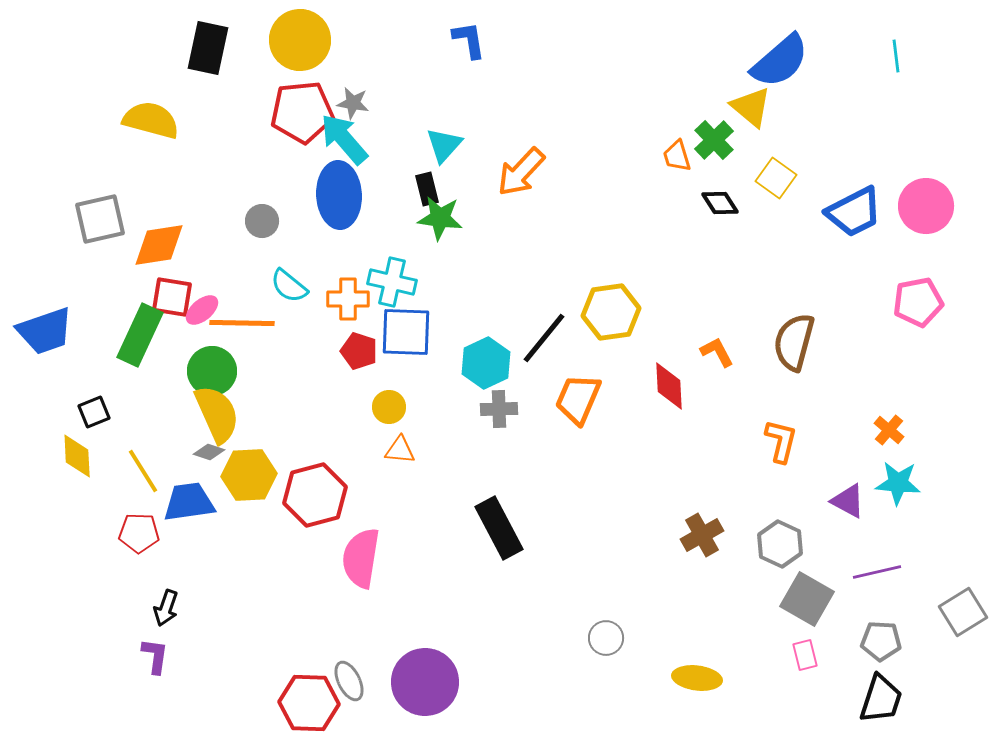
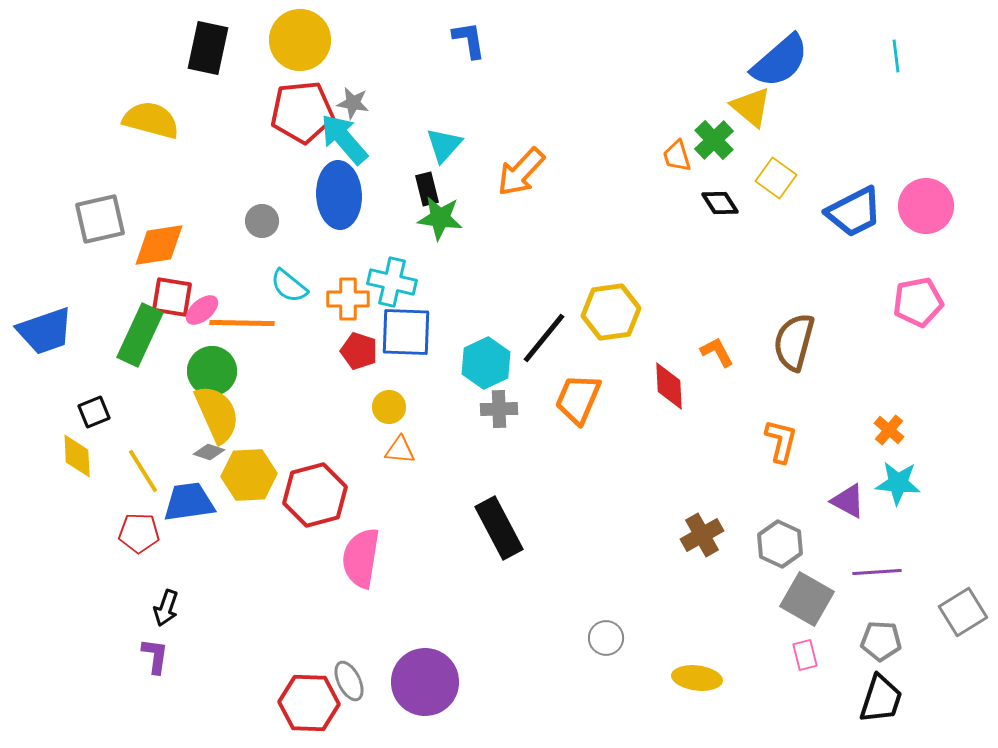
purple line at (877, 572): rotated 9 degrees clockwise
